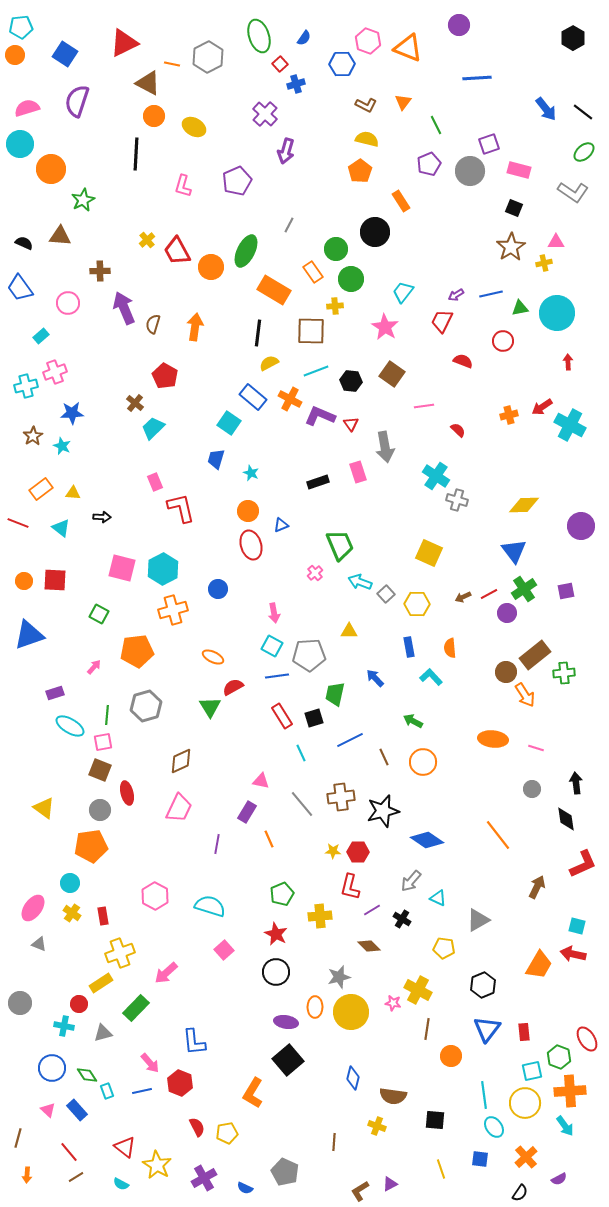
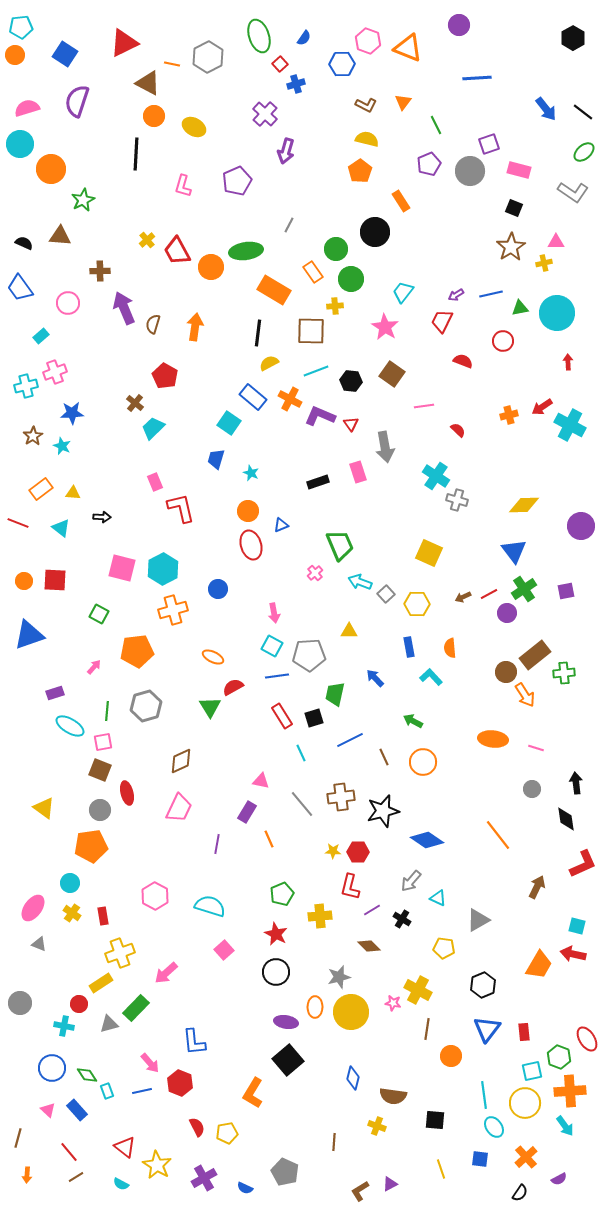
green ellipse at (246, 251): rotated 56 degrees clockwise
green line at (107, 715): moved 4 px up
gray triangle at (103, 1033): moved 6 px right, 9 px up
